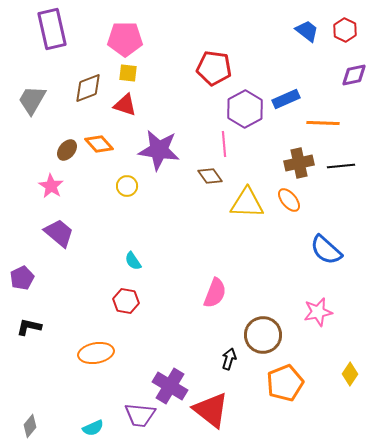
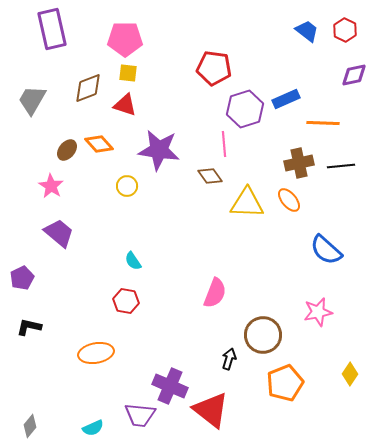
purple hexagon at (245, 109): rotated 12 degrees clockwise
purple cross at (170, 386): rotated 8 degrees counterclockwise
